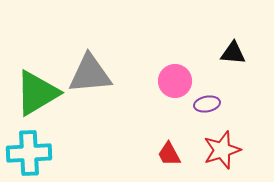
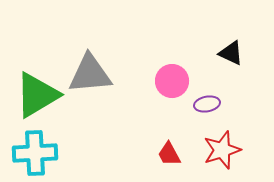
black triangle: moved 2 px left; rotated 20 degrees clockwise
pink circle: moved 3 px left
green triangle: moved 2 px down
cyan cross: moved 6 px right
